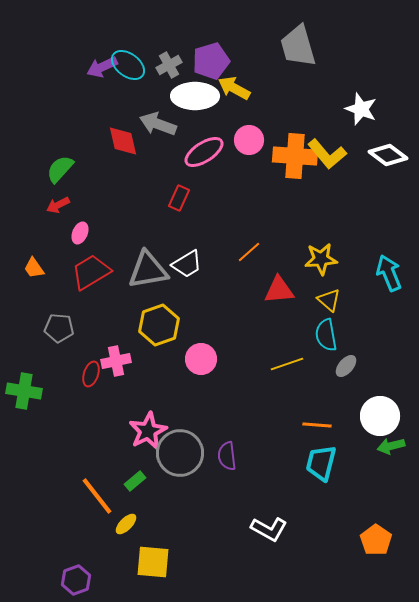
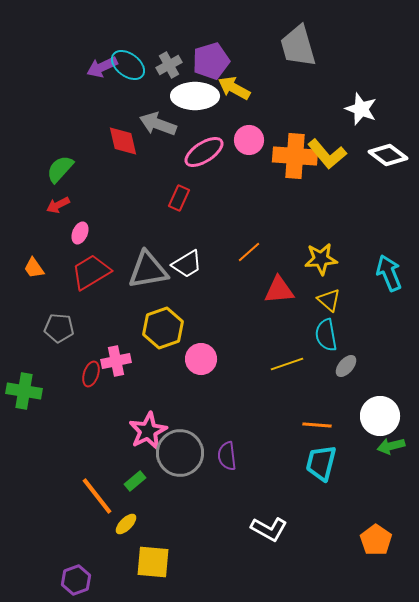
yellow hexagon at (159, 325): moved 4 px right, 3 px down
